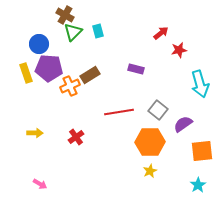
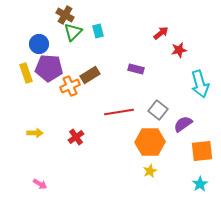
cyan star: moved 2 px right, 1 px up
